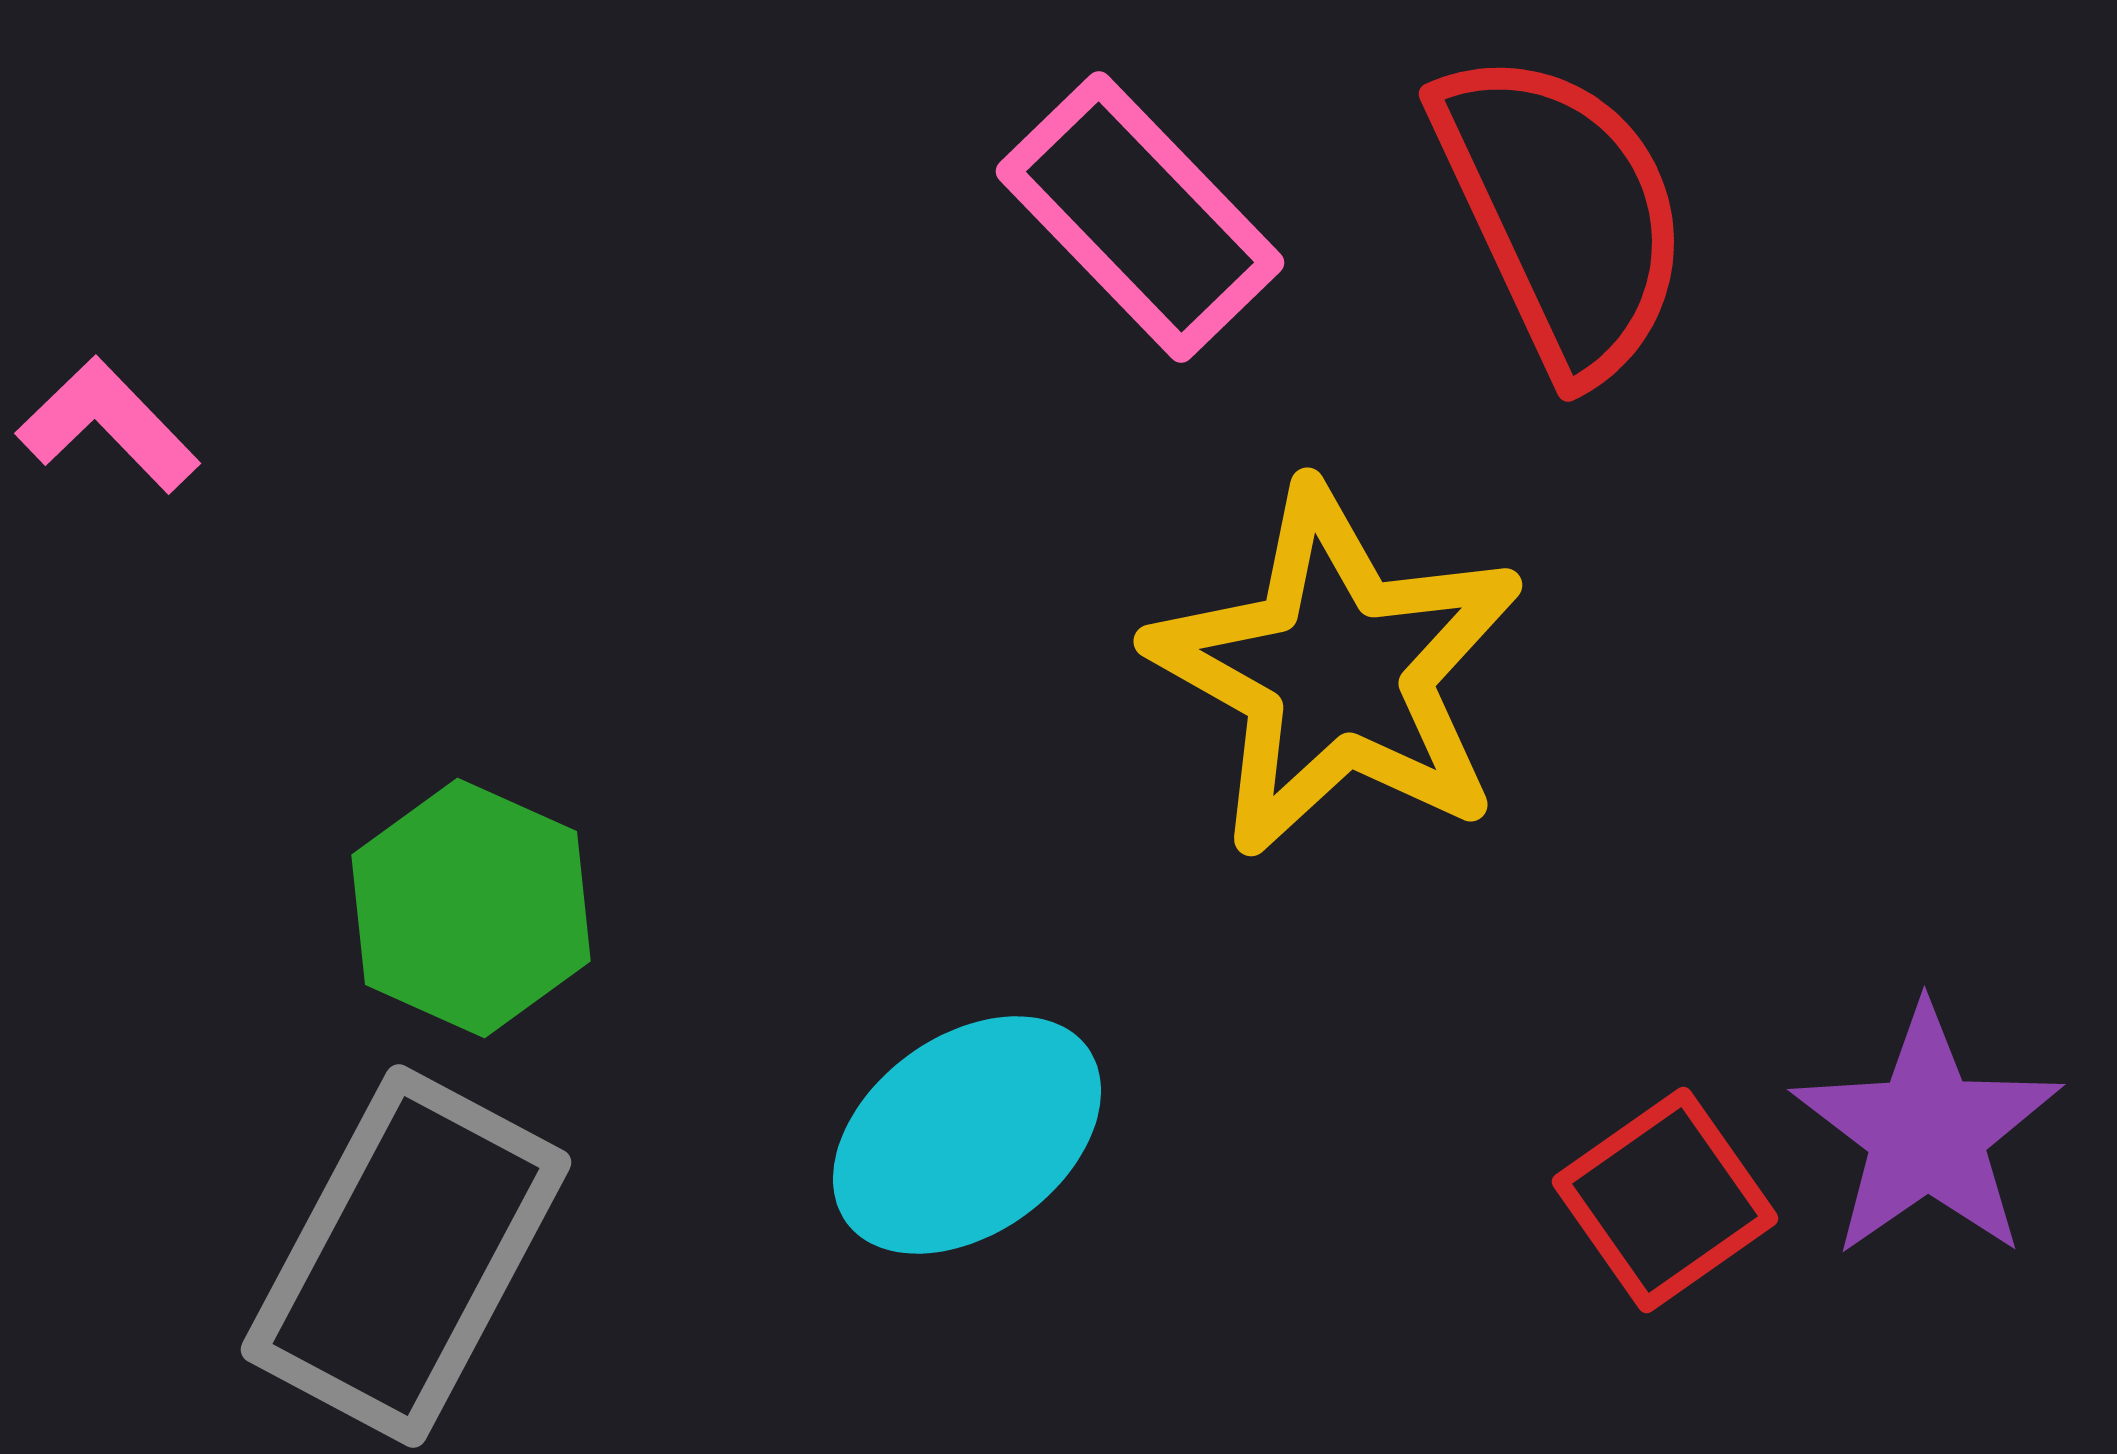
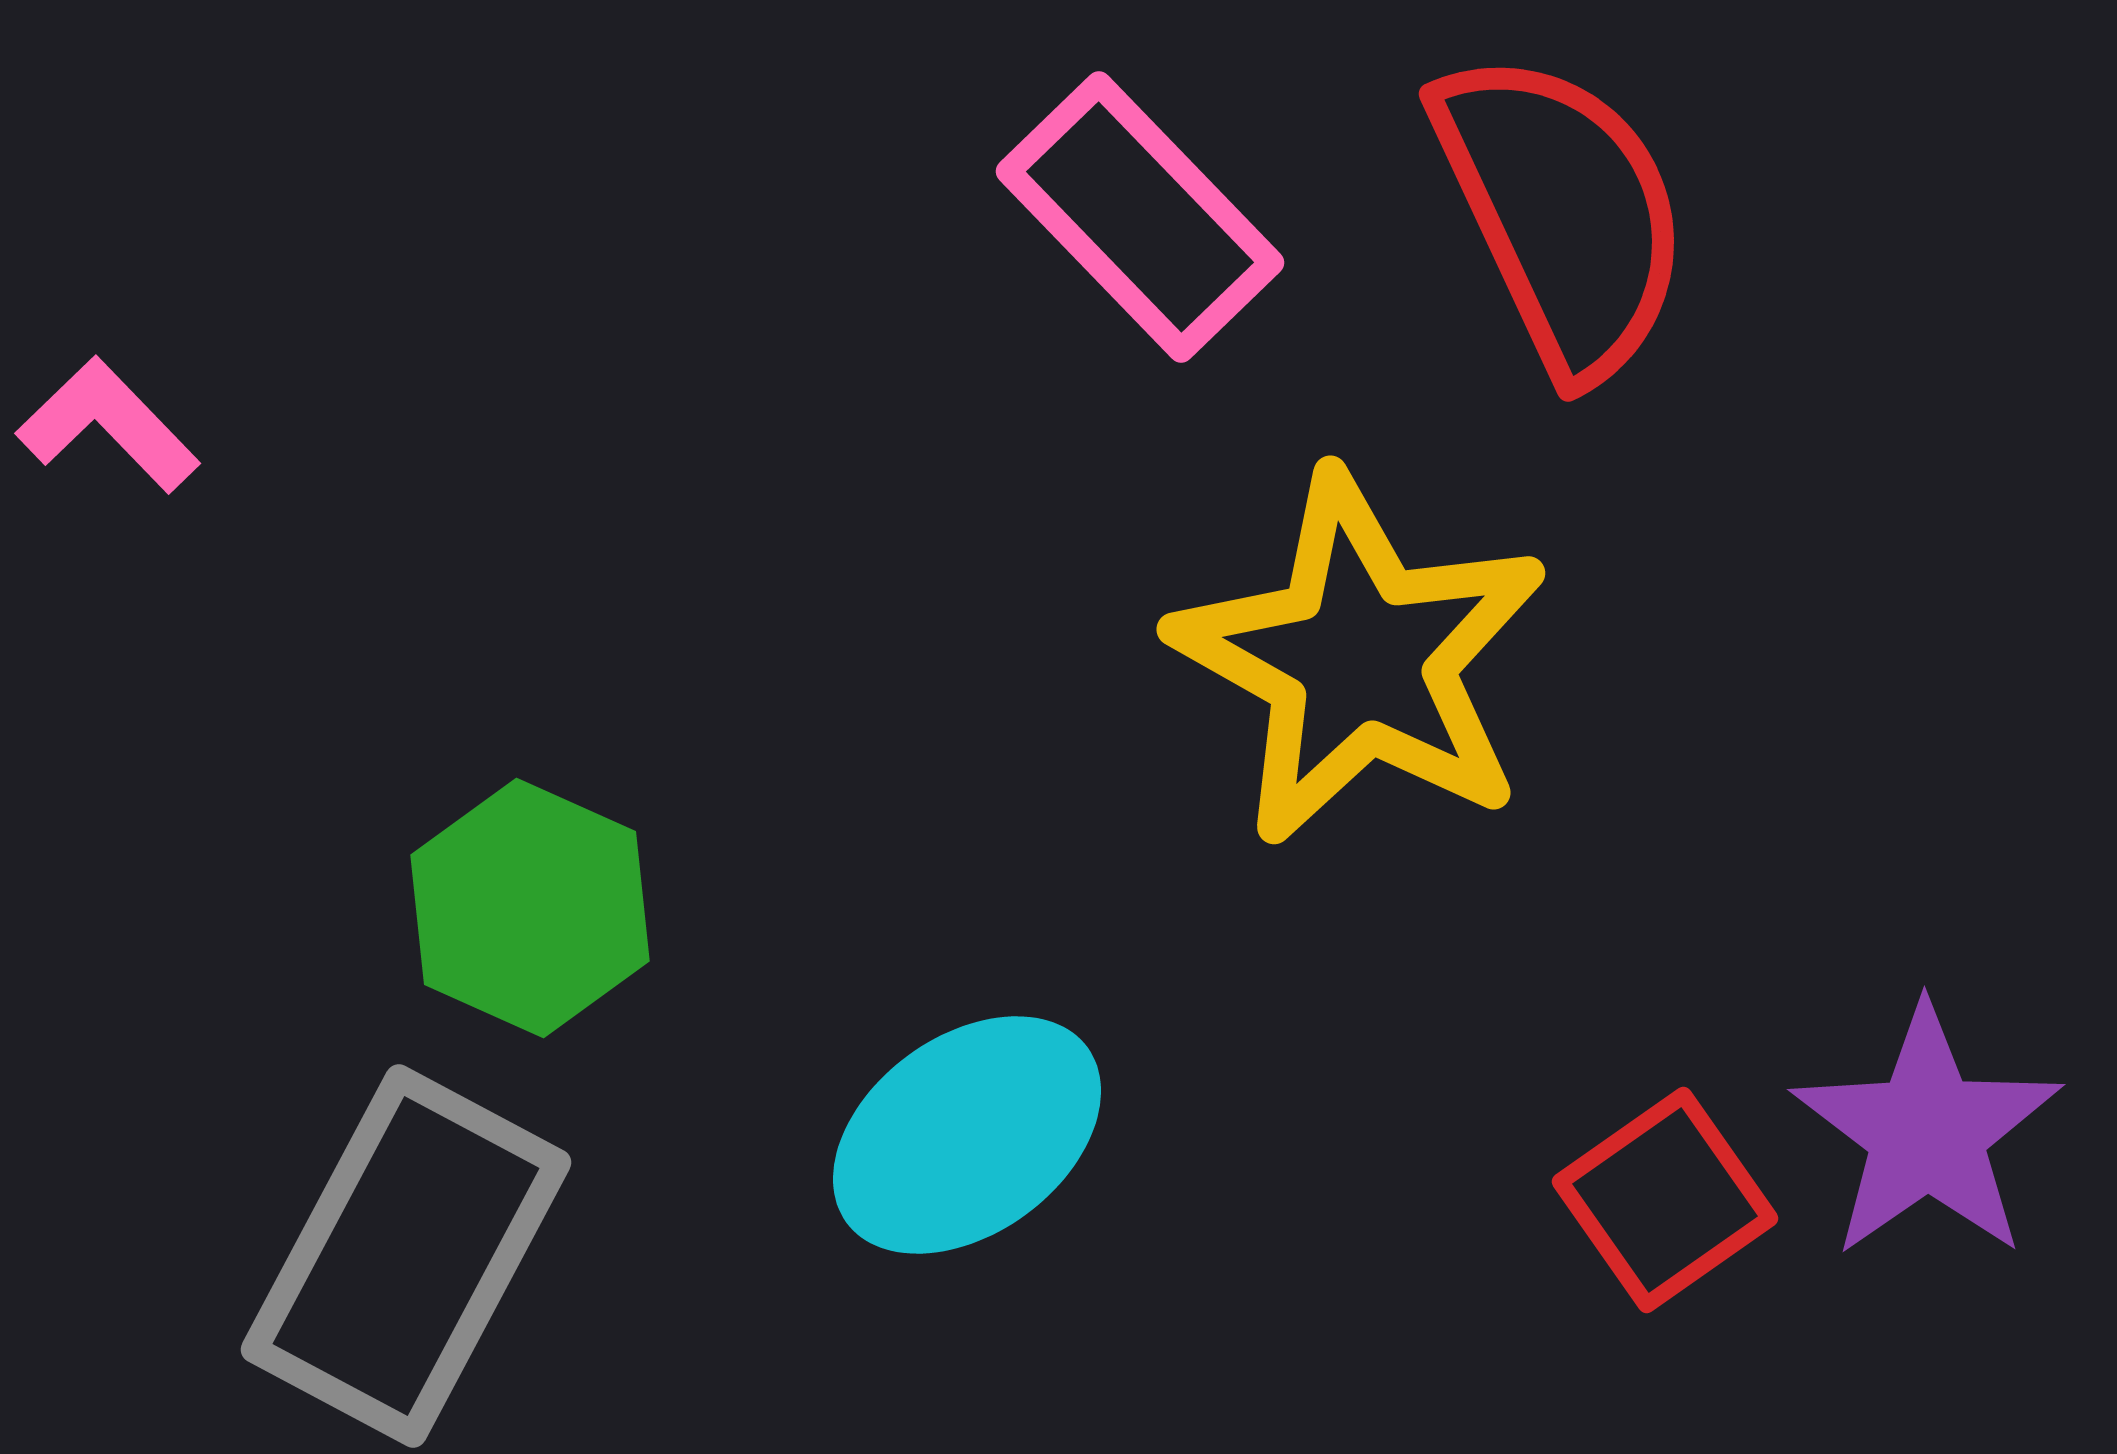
yellow star: moved 23 px right, 12 px up
green hexagon: moved 59 px right
